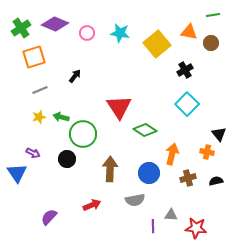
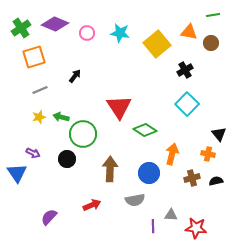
orange cross: moved 1 px right, 2 px down
brown cross: moved 4 px right
